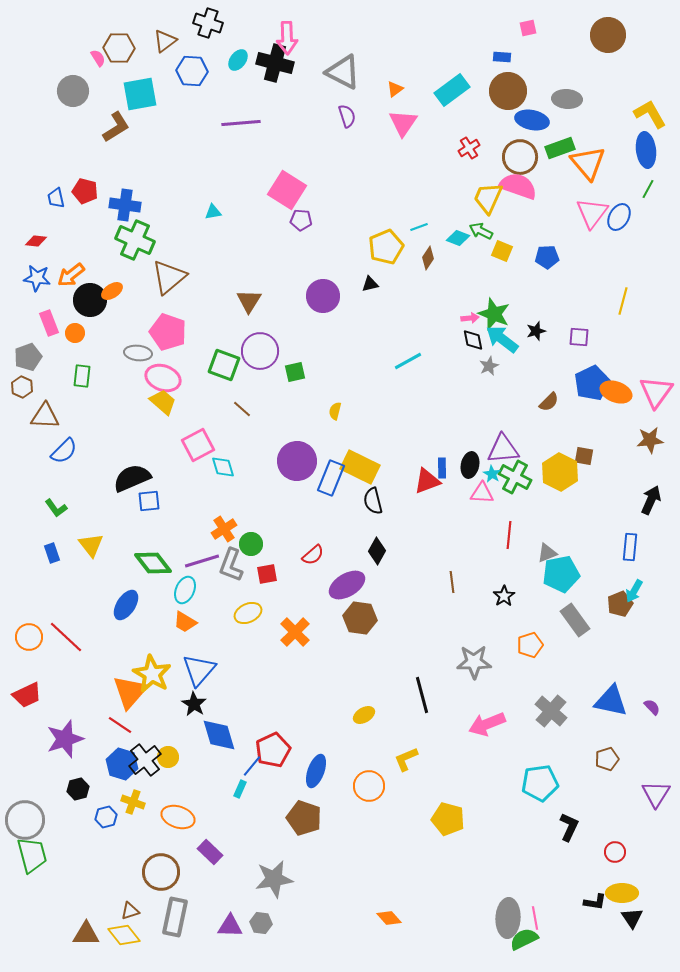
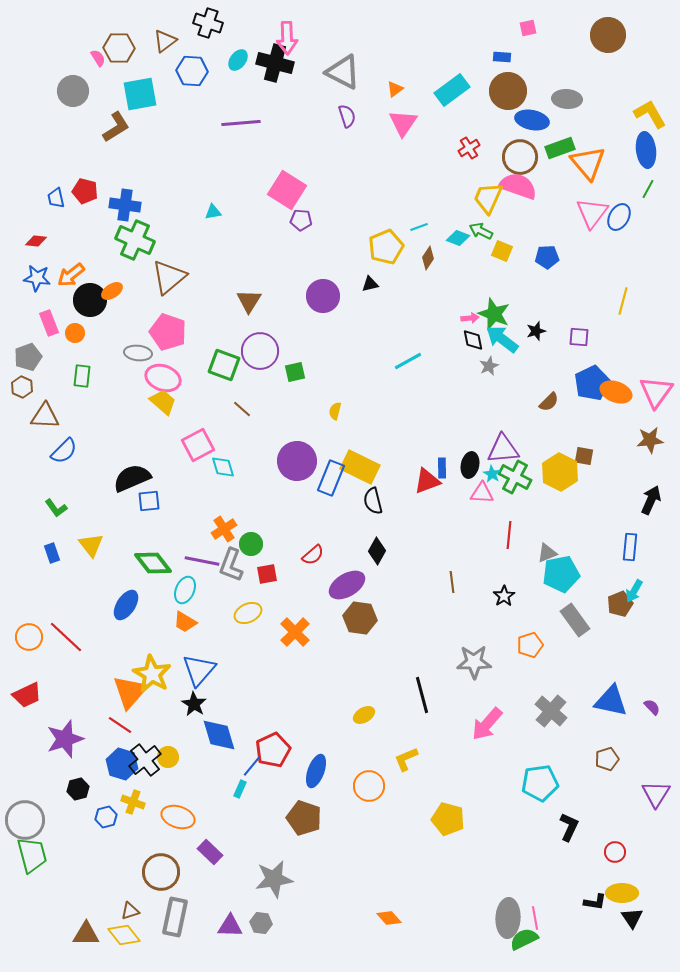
purple line at (202, 561): rotated 28 degrees clockwise
pink arrow at (487, 724): rotated 27 degrees counterclockwise
